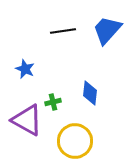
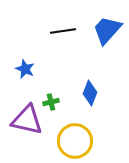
blue diamond: rotated 15 degrees clockwise
green cross: moved 2 px left
purple triangle: rotated 16 degrees counterclockwise
